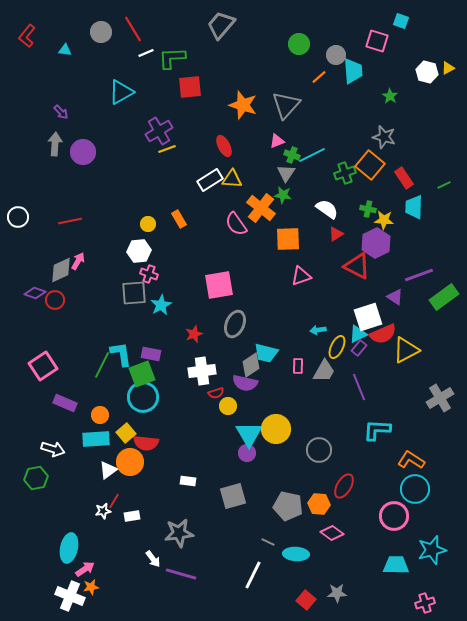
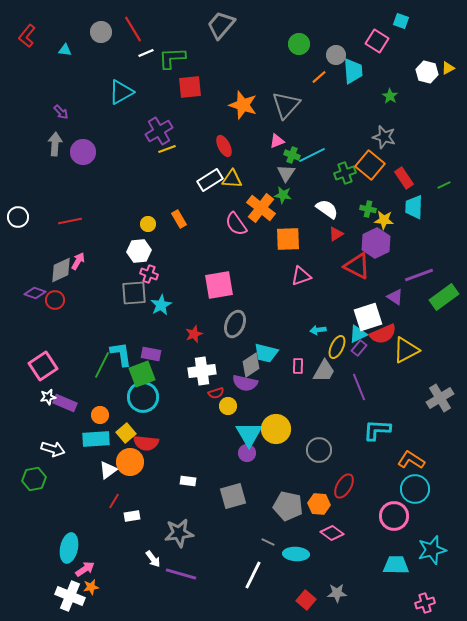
pink square at (377, 41): rotated 15 degrees clockwise
green hexagon at (36, 478): moved 2 px left, 1 px down
white star at (103, 511): moved 55 px left, 114 px up
